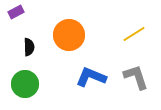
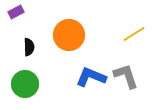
gray L-shape: moved 10 px left, 1 px up
